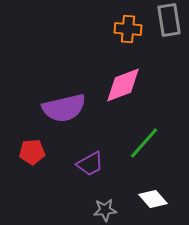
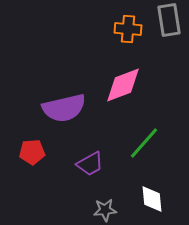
white diamond: moved 1 px left; rotated 36 degrees clockwise
